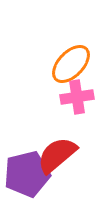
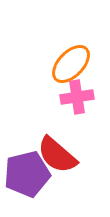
red semicircle: rotated 99 degrees counterclockwise
